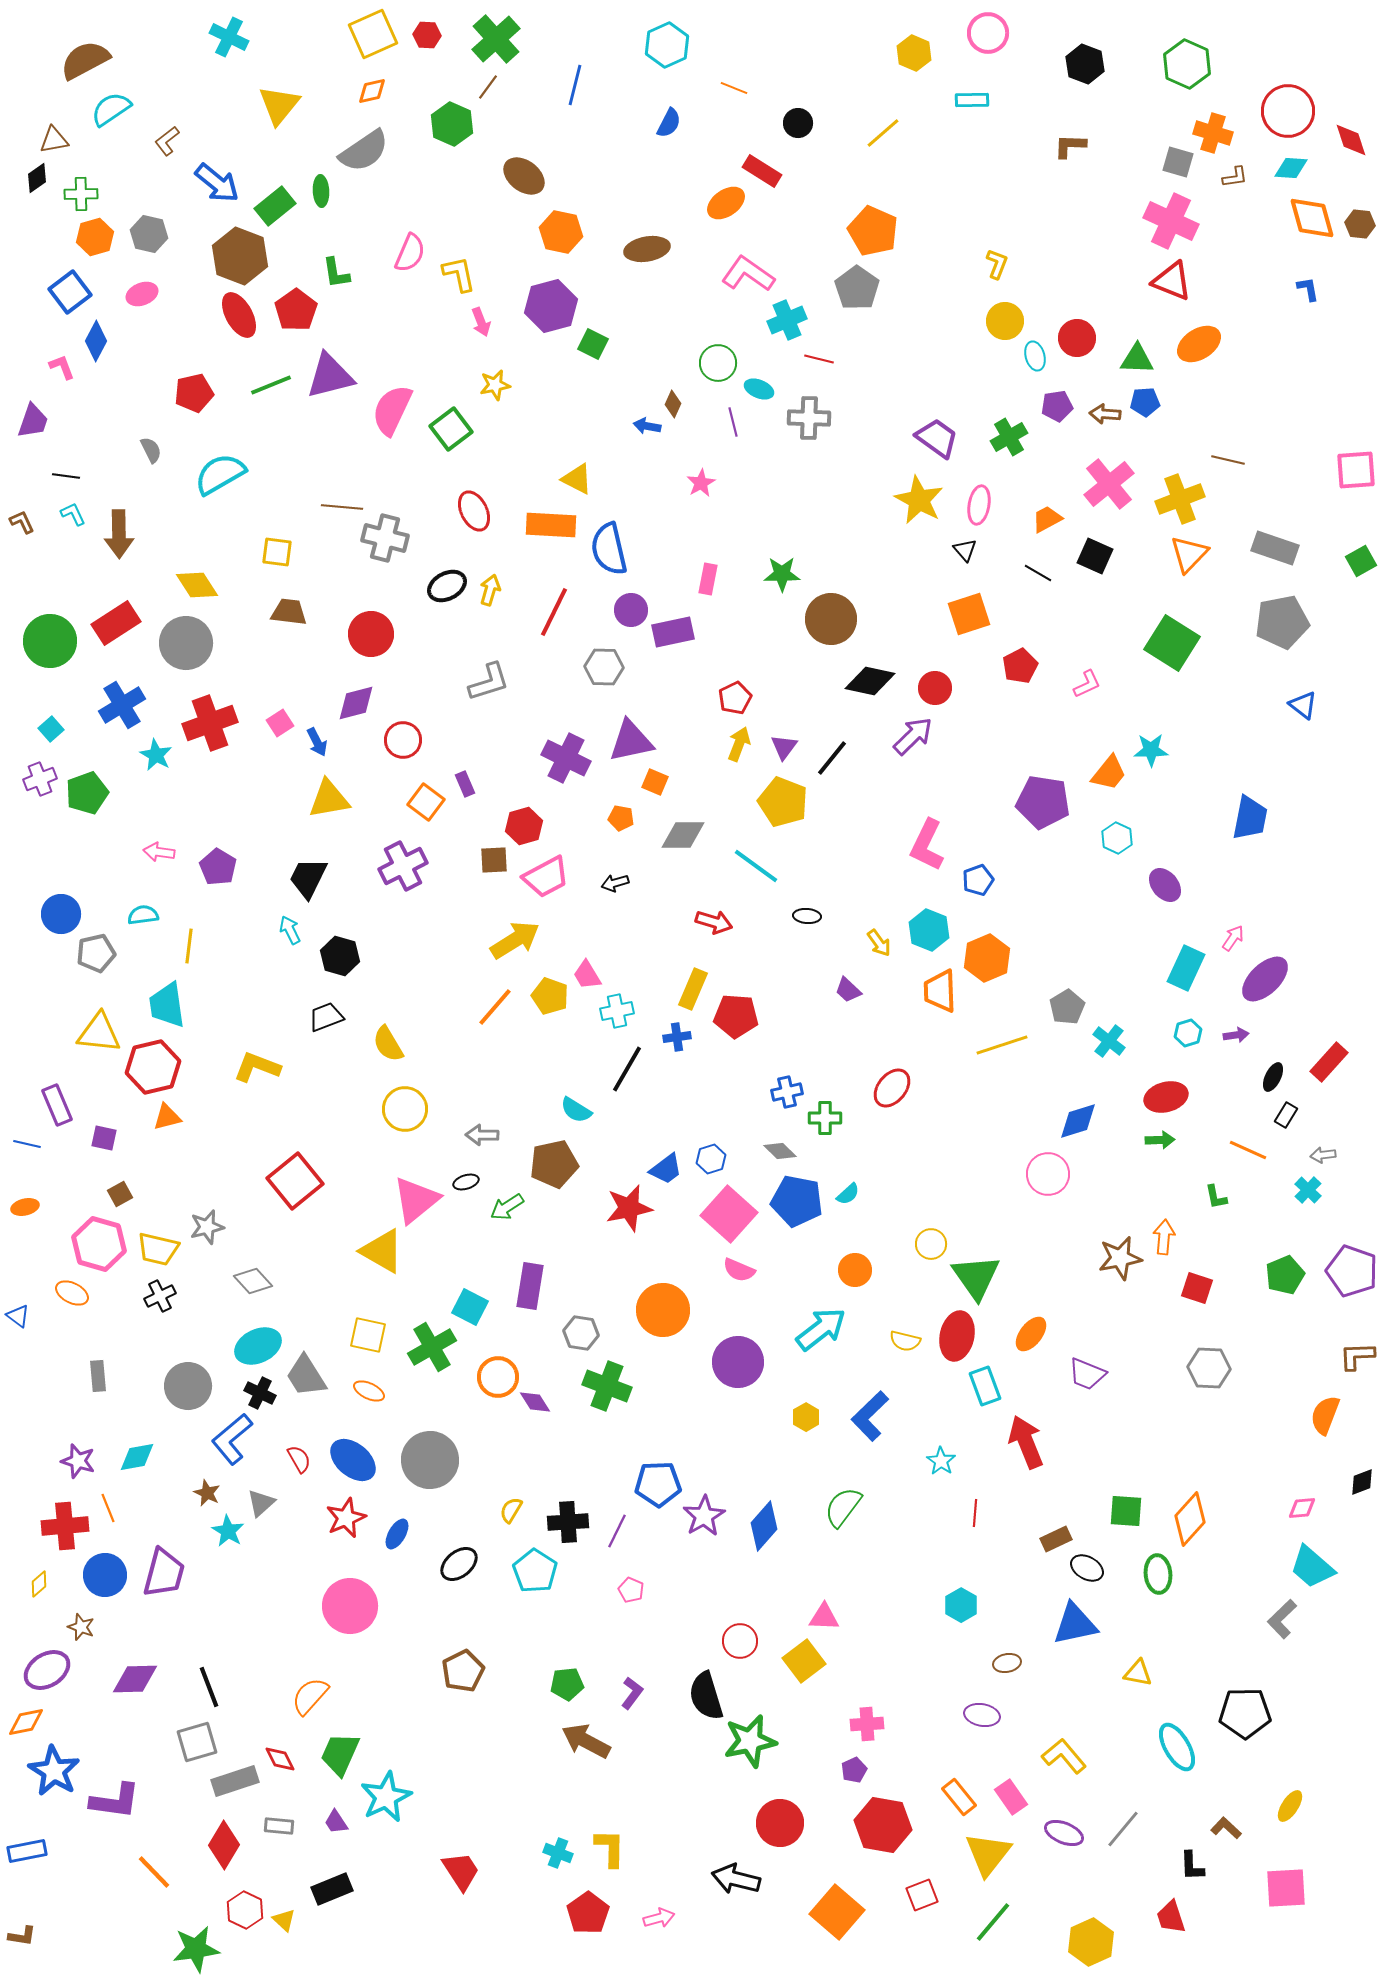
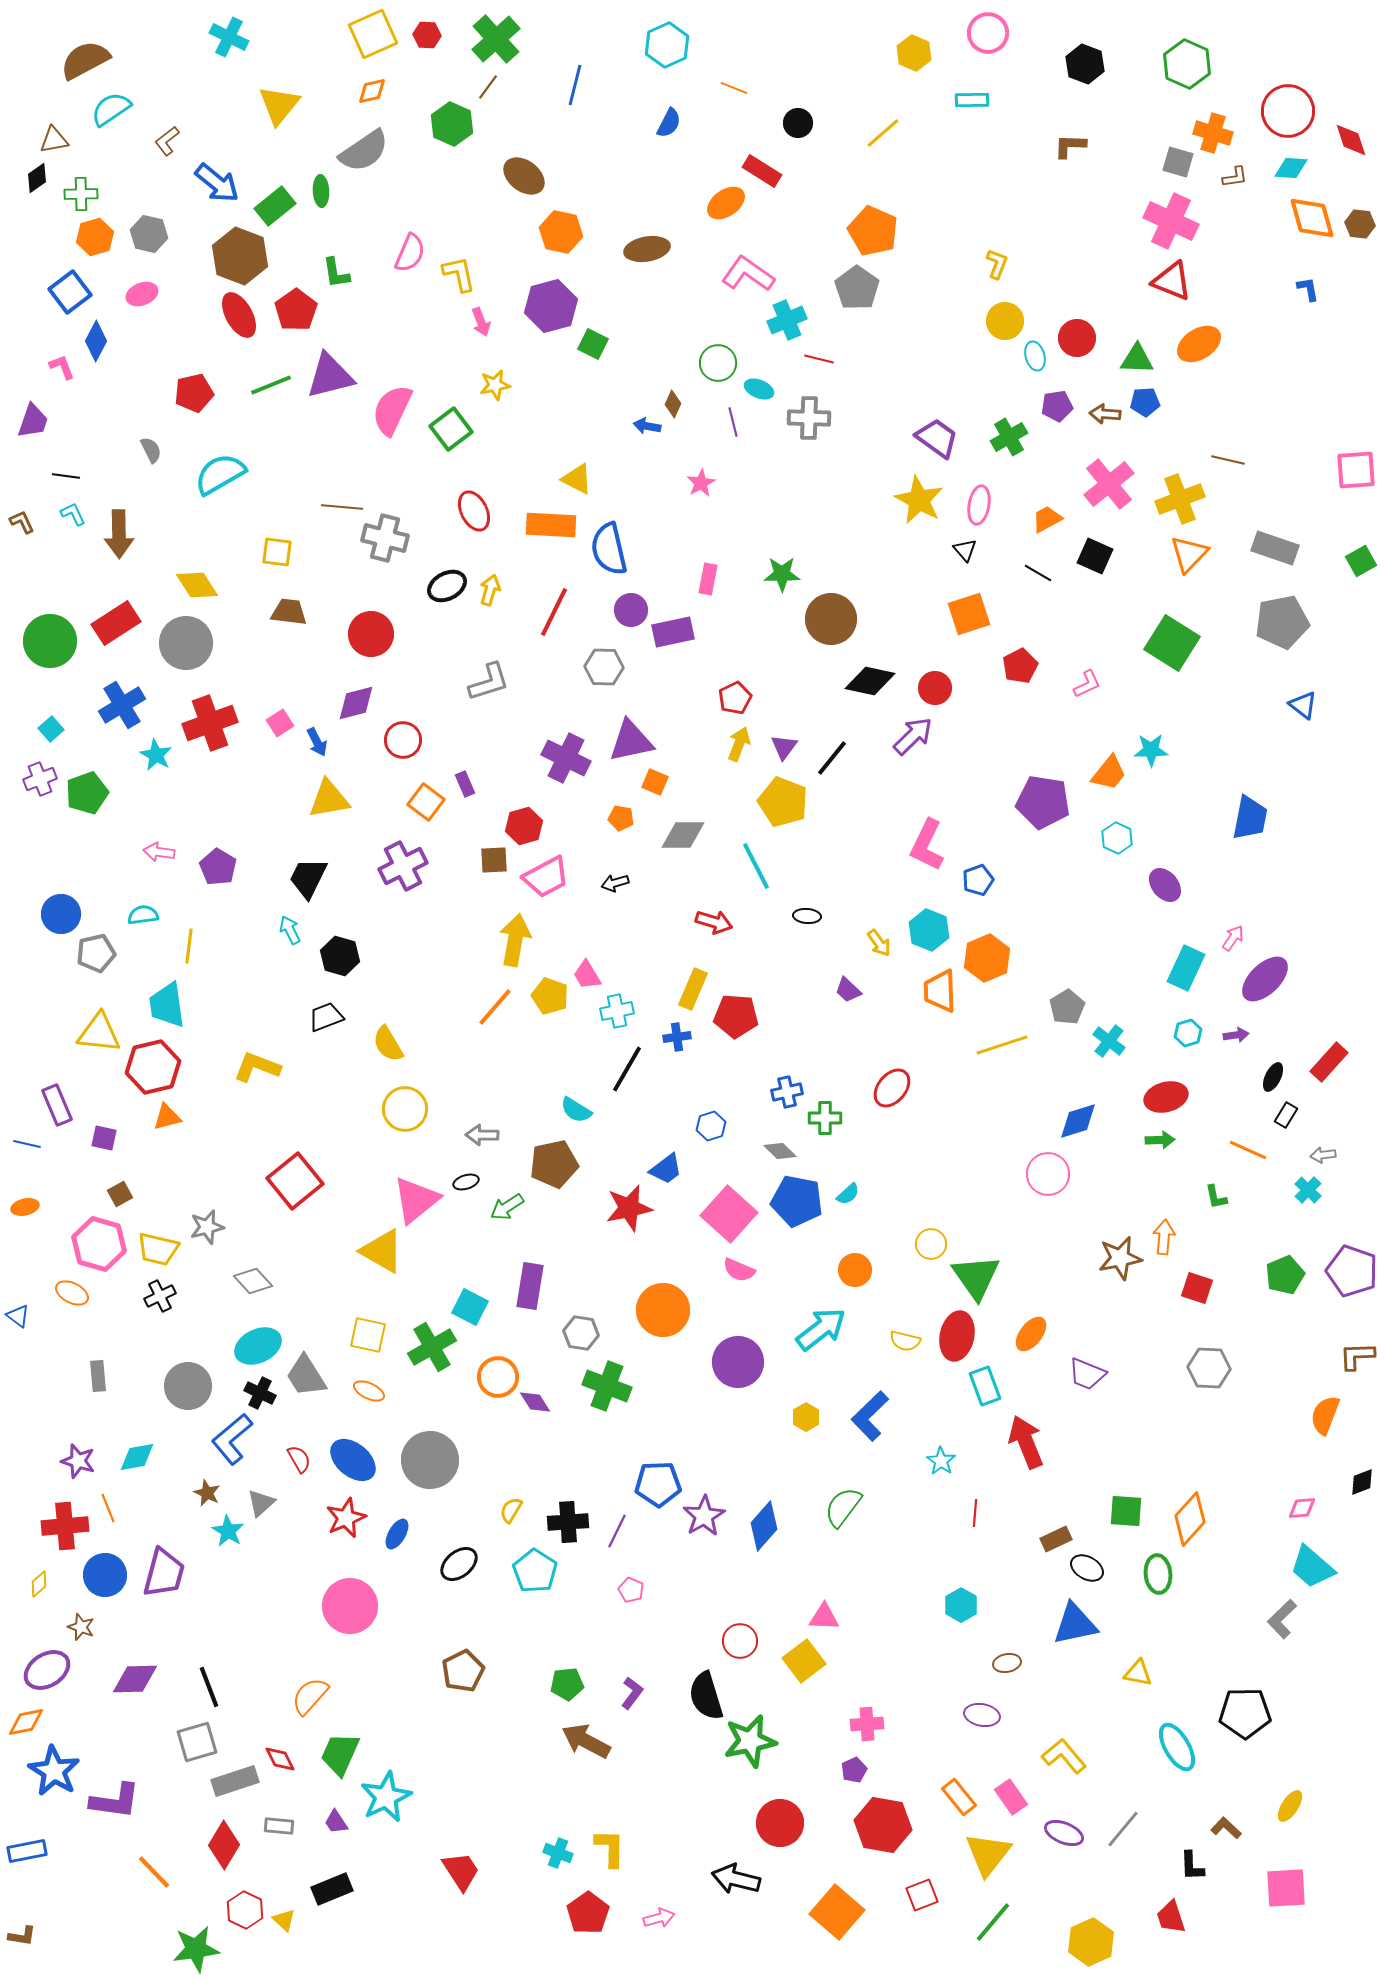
cyan line at (756, 866): rotated 27 degrees clockwise
yellow arrow at (515, 940): rotated 48 degrees counterclockwise
blue hexagon at (711, 1159): moved 33 px up
